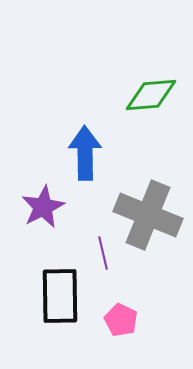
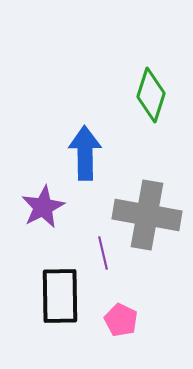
green diamond: rotated 68 degrees counterclockwise
gray cross: moved 1 px left; rotated 12 degrees counterclockwise
